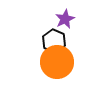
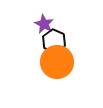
purple star: moved 21 px left, 5 px down; rotated 18 degrees counterclockwise
